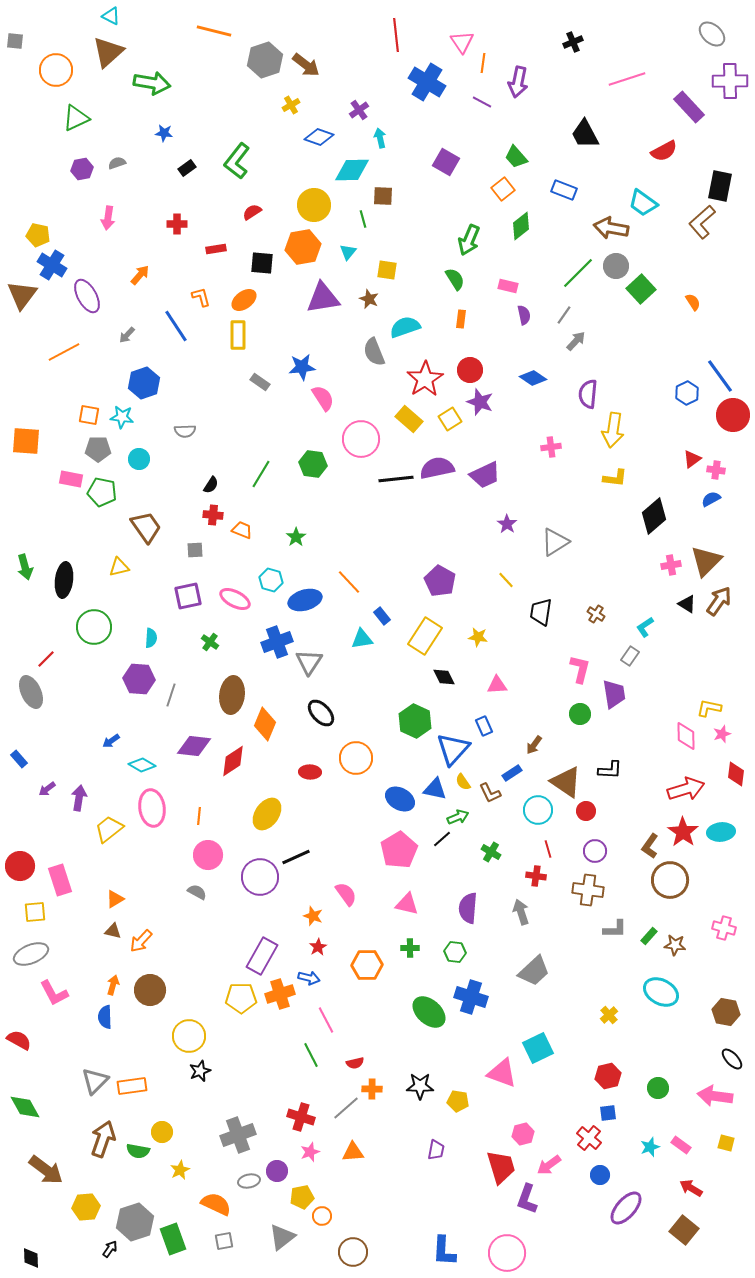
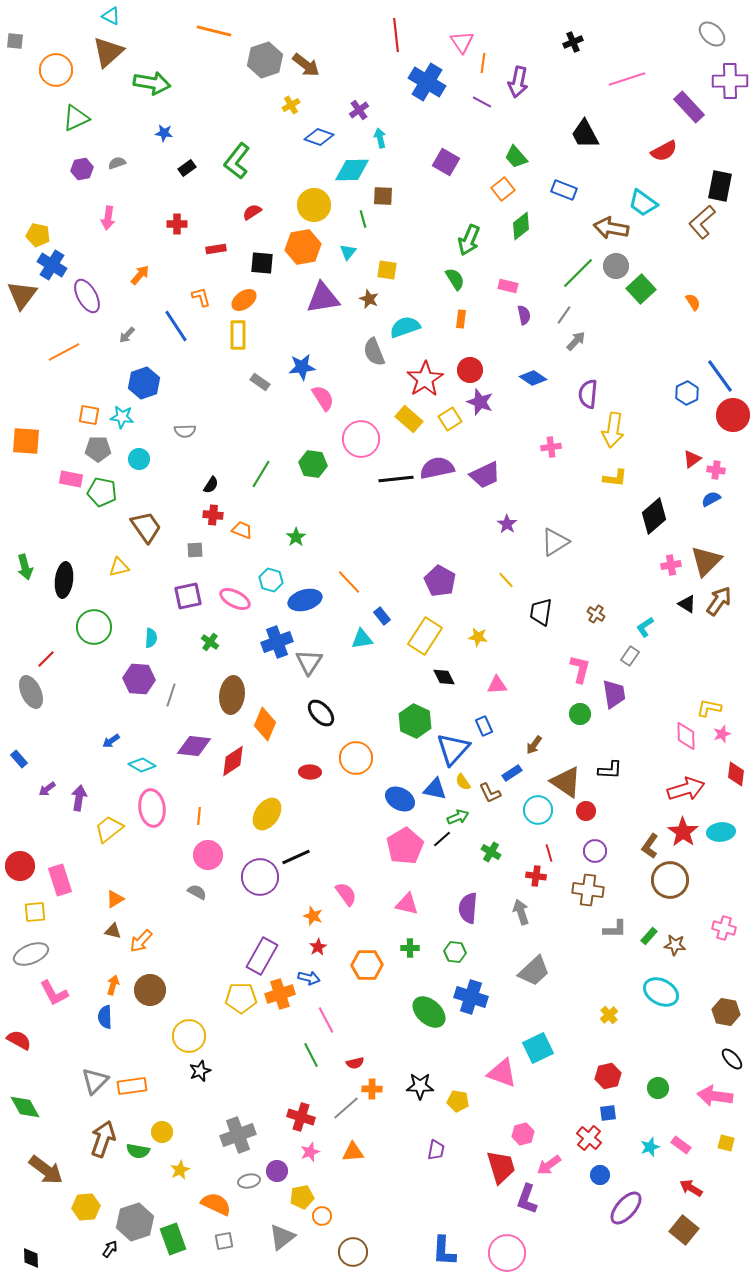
red line at (548, 849): moved 1 px right, 4 px down
pink pentagon at (399, 850): moved 6 px right, 4 px up
